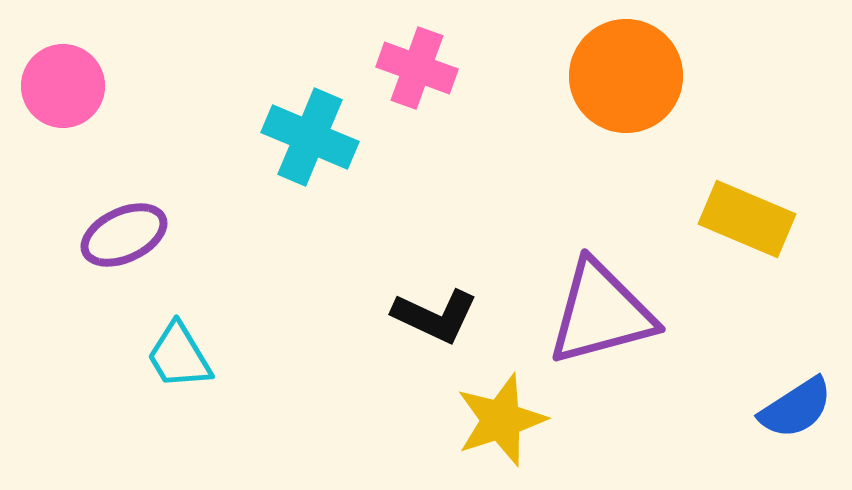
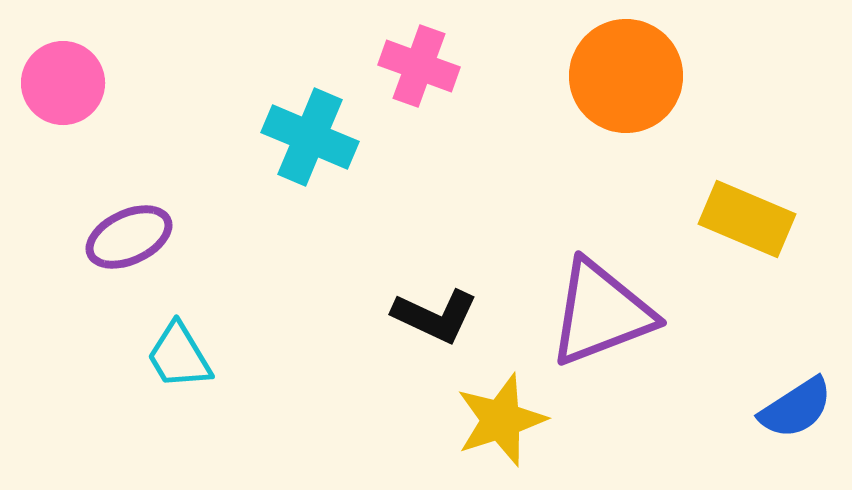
pink cross: moved 2 px right, 2 px up
pink circle: moved 3 px up
purple ellipse: moved 5 px right, 2 px down
purple triangle: rotated 6 degrees counterclockwise
